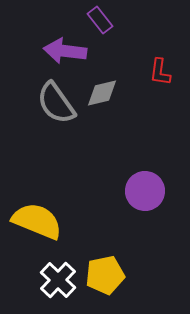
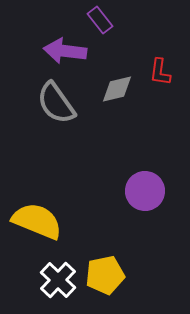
gray diamond: moved 15 px right, 4 px up
